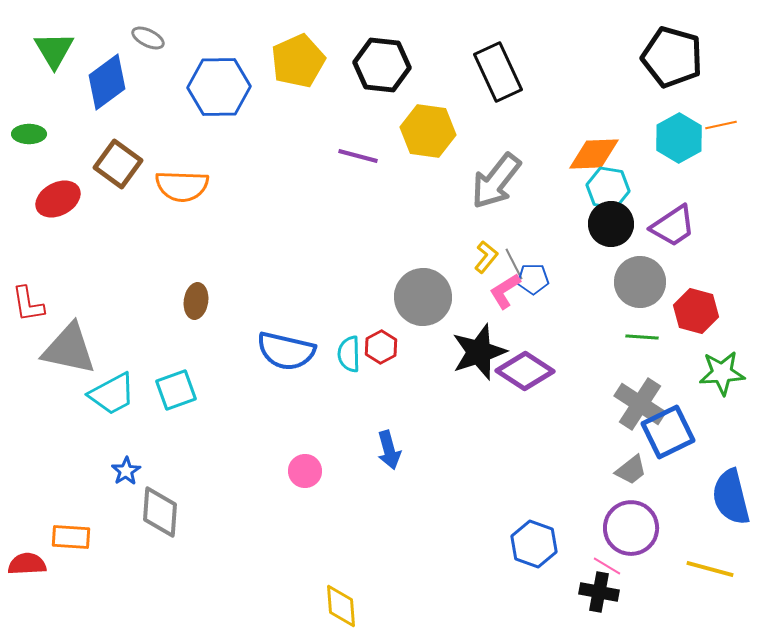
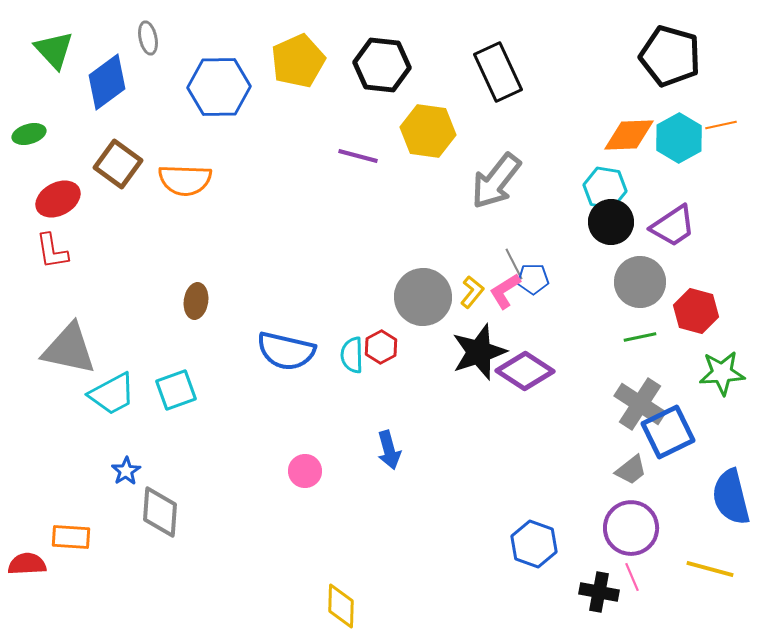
gray ellipse at (148, 38): rotated 52 degrees clockwise
green triangle at (54, 50): rotated 12 degrees counterclockwise
black pentagon at (672, 57): moved 2 px left, 1 px up
green ellipse at (29, 134): rotated 16 degrees counterclockwise
orange diamond at (594, 154): moved 35 px right, 19 px up
orange semicircle at (182, 186): moved 3 px right, 6 px up
cyan hexagon at (608, 188): moved 3 px left
black circle at (611, 224): moved 2 px up
yellow L-shape at (486, 257): moved 14 px left, 35 px down
red L-shape at (28, 304): moved 24 px right, 53 px up
green line at (642, 337): moved 2 px left; rotated 16 degrees counterclockwise
cyan semicircle at (349, 354): moved 3 px right, 1 px down
pink line at (607, 566): moved 25 px right, 11 px down; rotated 36 degrees clockwise
yellow diamond at (341, 606): rotated 6 degrees clockwise
